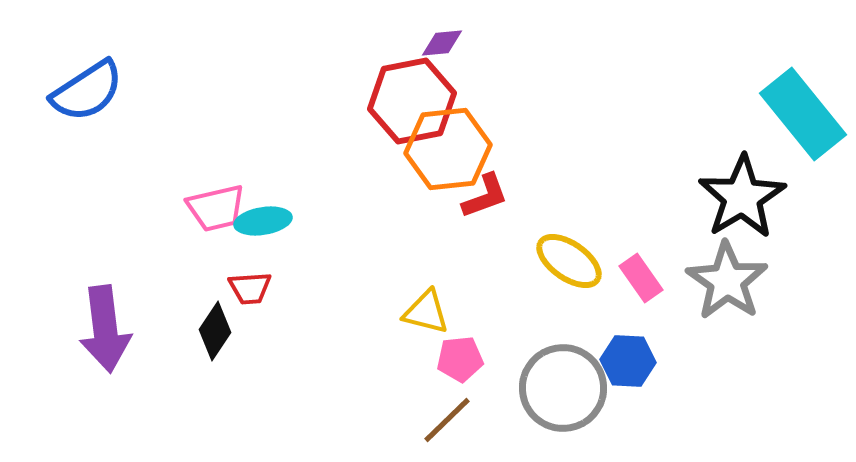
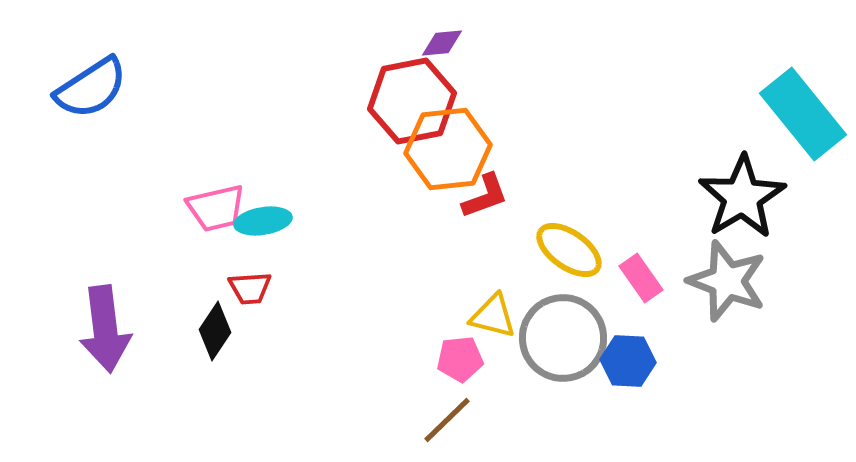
blue semicircle: moved 4 px right, 3 px up
yellow ellipse: moved 11 px up
gray star: rotated 14 degrees counterclockwise
yellow triangle: moved 67 px right, 4 px down
gray circle: moved 50 px up
